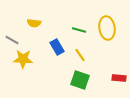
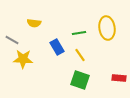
green line: moved 3 px down; rotated 24 degrees counterclockwise
